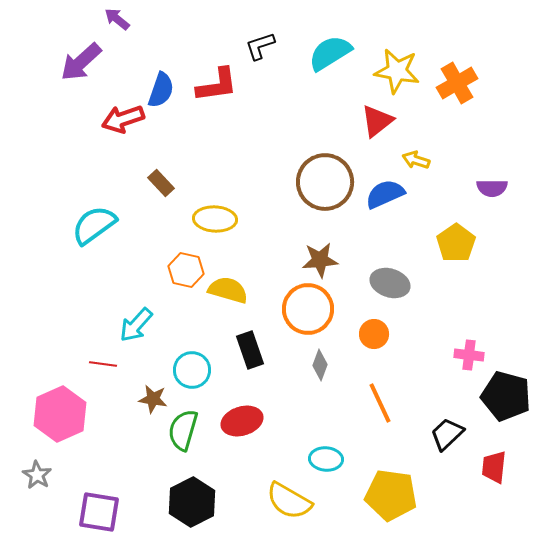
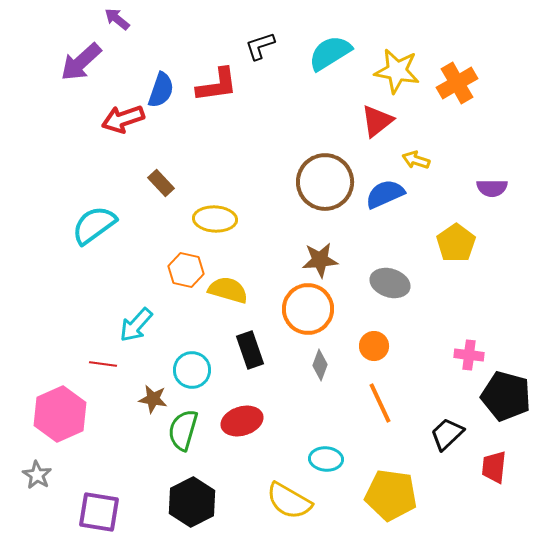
orange circle at (374, 334): moved 12 px down
